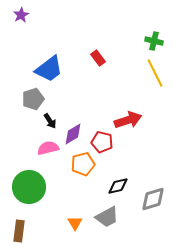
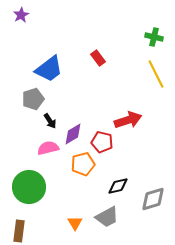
green cross: moved 4 px up
yellow line: moved 1 px right, 1 px down
